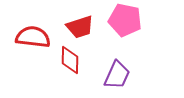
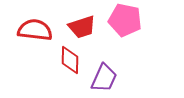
red trapezoid: moved 2 px right
red semicircle: moved 2 px right, 7 px up
purple trapezoid: moved 13 px left, 3 px down
